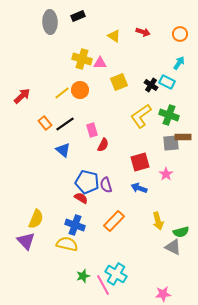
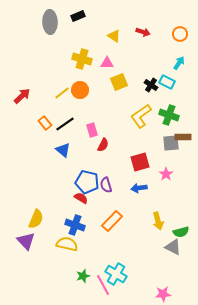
pink triangle at (100, 63): moved 7 px right
blue arrow at (139, 188): rotated 28 degrees counterclockwise
orange rectangle at (114, 221): moved 2 px left
